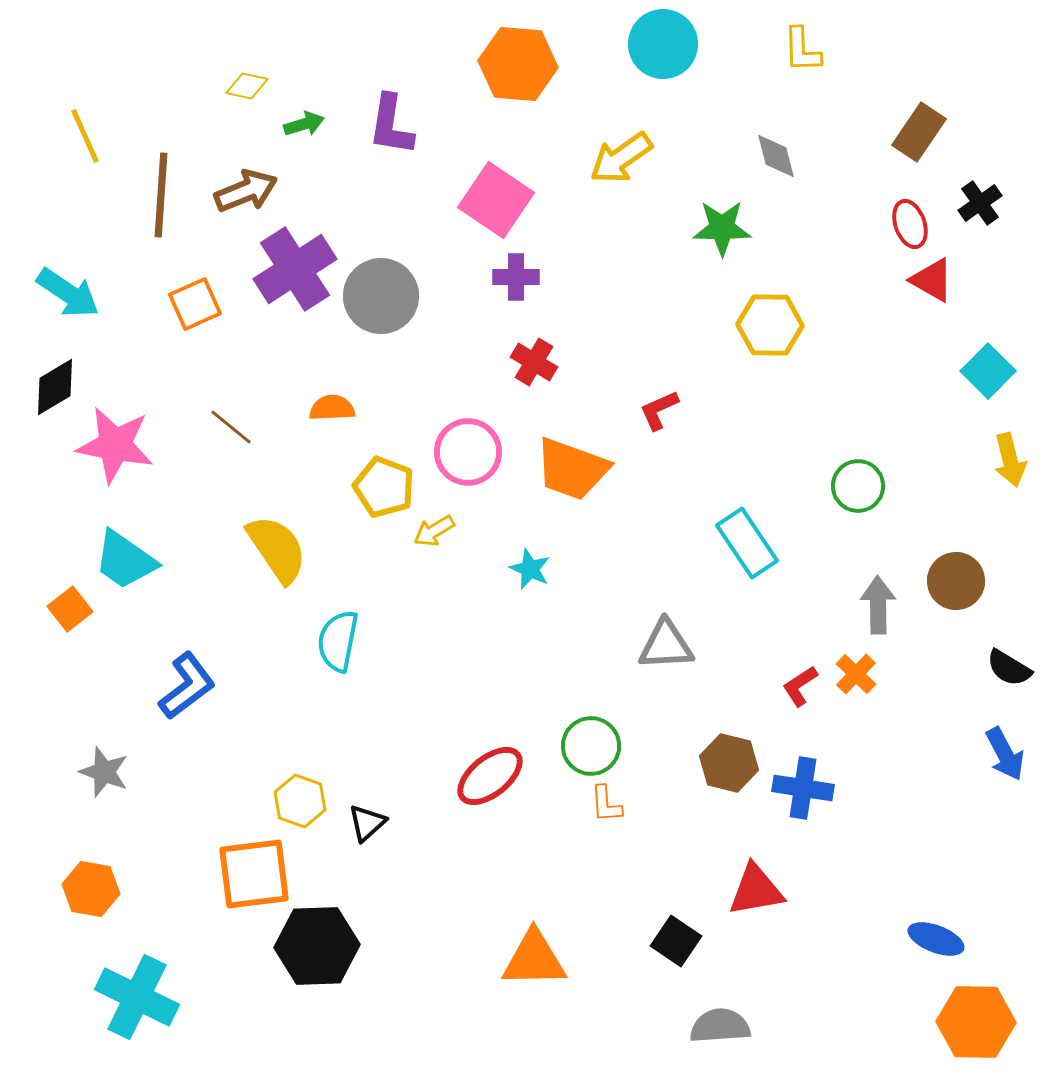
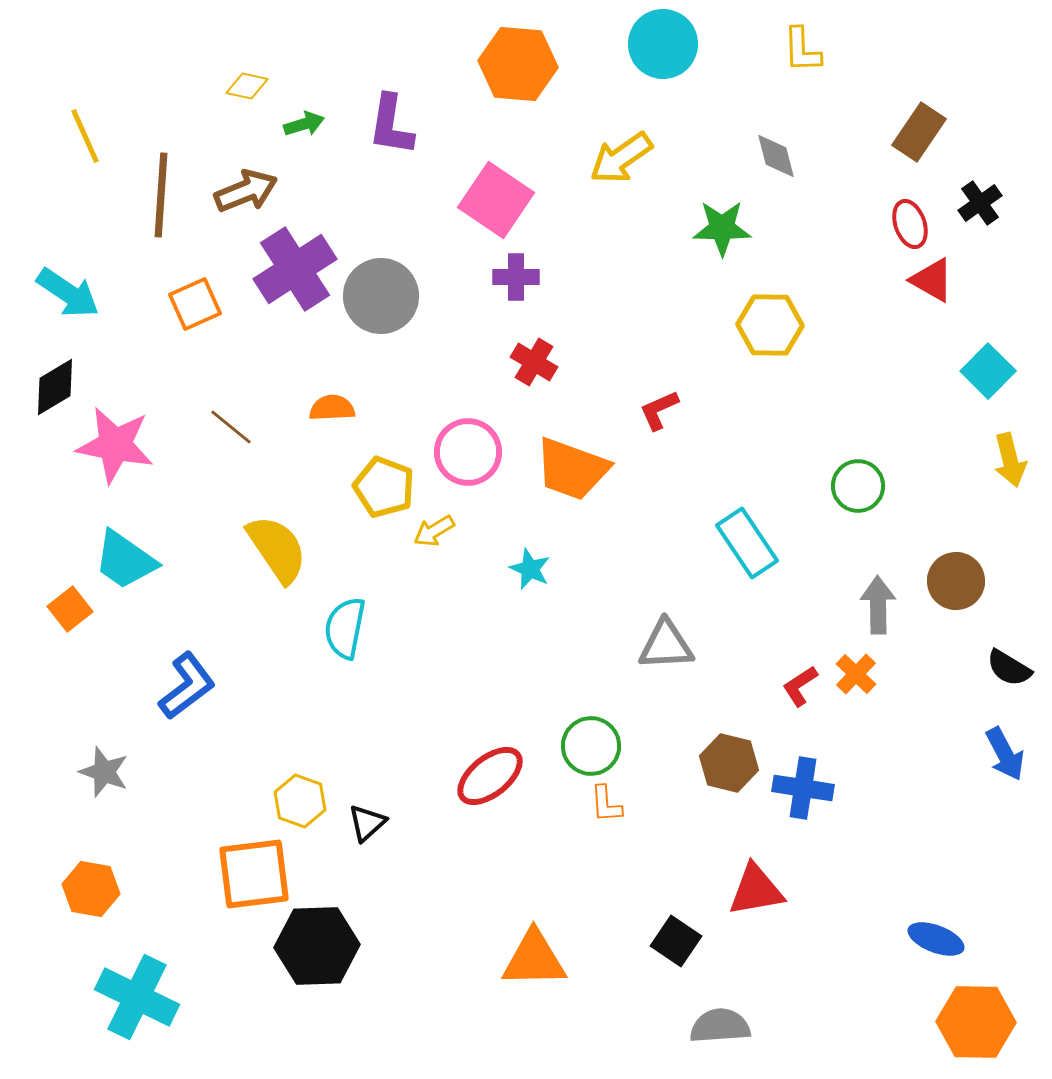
cyan semicircle at (338, 641): moved 7 px right, 13 px up
